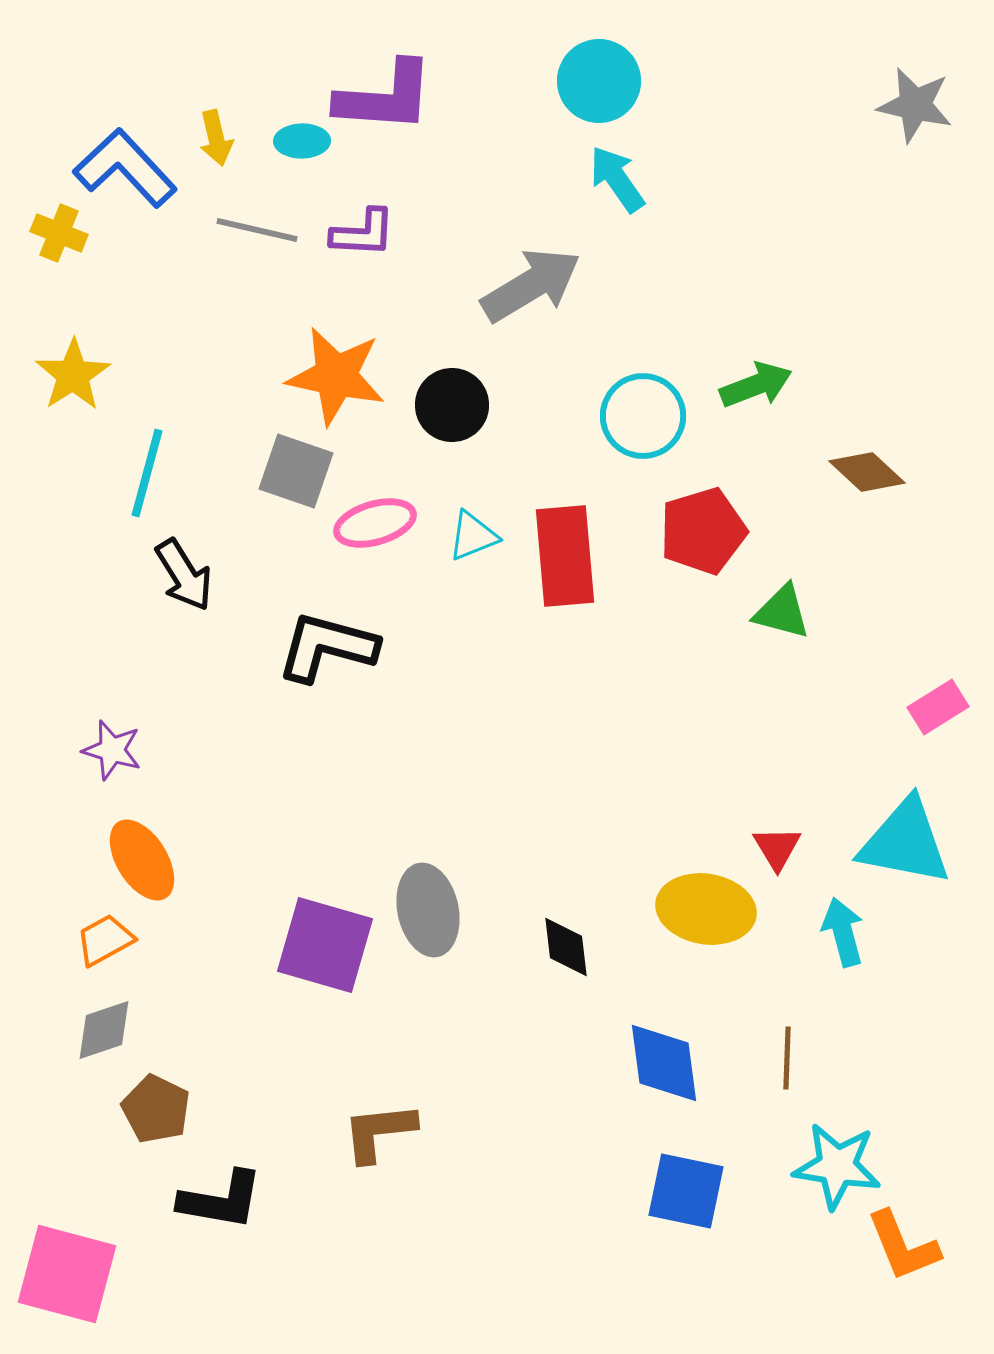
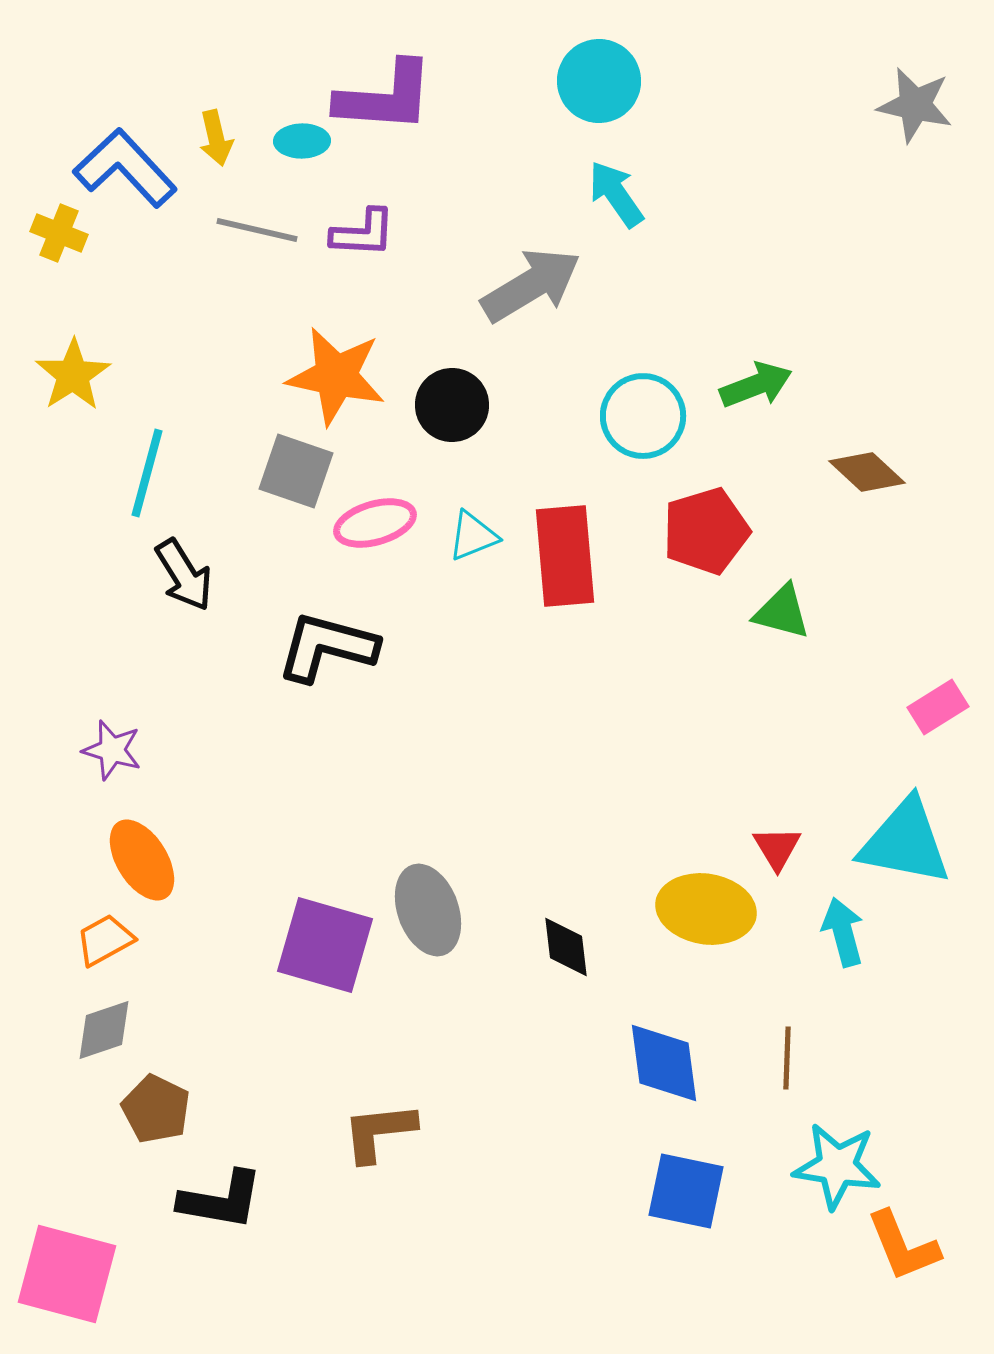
cyan arrow at (617, 179): moved 1 px left, 15 px down
red pentagon at (703, 531): moved 3 px right
gray ellipse at (428, 910): rotated 8 degrees counterclockwise
